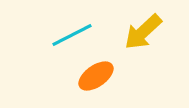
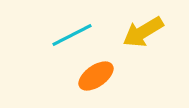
yellow arrow: rotated 12 degrees clockwise
